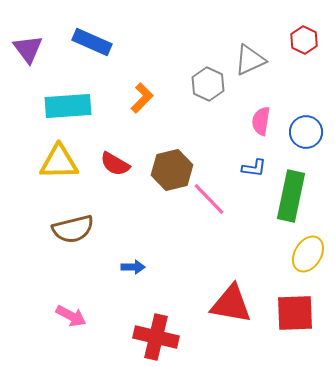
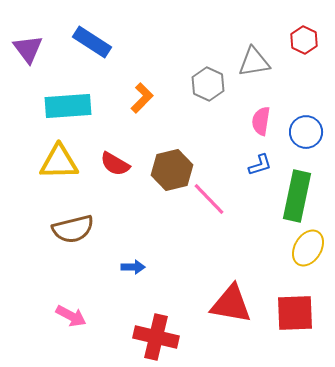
blue rectangle: rotated 9 degrees clockwise
gray triangle: moved 4 px right, 2 px down; rotated 16 degrees clockwise
blue L-shape: moved 6 px right, 3 px up; rotated 25 degrees counterclockwise
green rectangle: moved 6 px right
yellow ellipse: moved 6 px up
